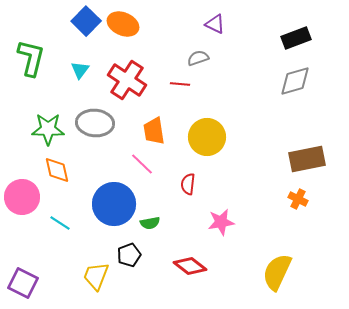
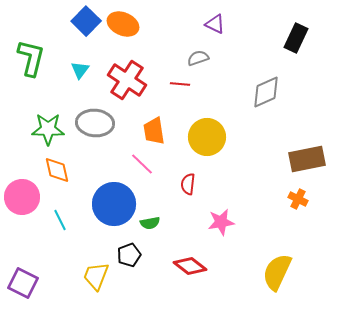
black rectangle: rotated 44 degrees counterclockwise
gray diamond: moved 29 px left, 11 px down; rotated 8 degrees counterclockwise
cyan line: moved 3 px up; rotated 30 degrees clockwise
